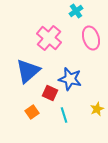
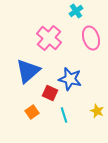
yellow star: moved 2 px down; rotated 24 degrees counterclockwise
